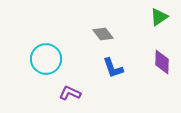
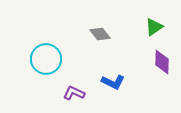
green triangle: moved 5 px left, 10 px down
gray diamond: moved 3 px left
blue L-shape: moved 14 px down; rotated 45 degrees counterclockwise
purple L-shape: moved 4 px right
